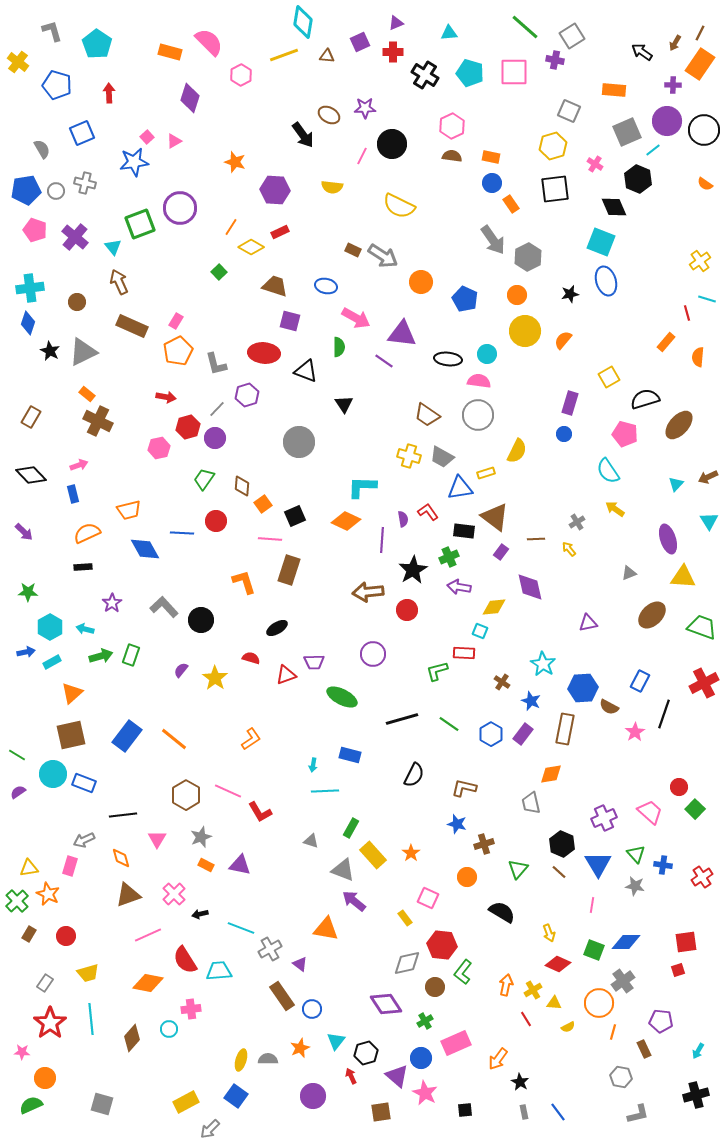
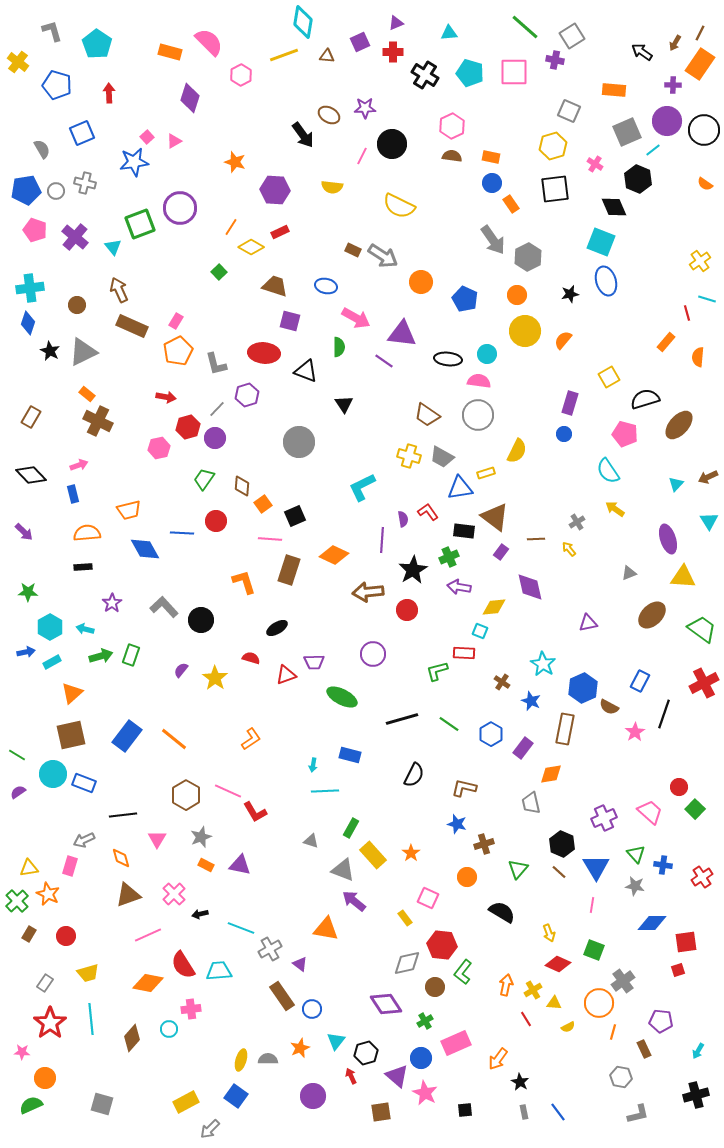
brown arrow at (119, 282): moved 8 px down
brown circle at (77, 302): moved 3 px down
cyan L-shape at (362, 487): rotated 28 degrees counterclockwise
orange diamond at (346, 521): moved 12 px left, 34 px down
orange semicircle at (87, 533): rotated 20 degrees clockwise
green trapezoid at (702, 627): moved 2 px down; rotated 16 degrees clockwise
blue hexagon at (583, 688): rotated 20 degrees counterclockwise
purple rectangle at (523, 734): moved 14 px down
red L-shape at (260, 812): moved 5 px left
blue triangle at (598, 864): moved 2 px left, 3 px down
blue diamond at (626, 942): moved 26 px right, 19 px up
red semicircle at (185, 960): moved 2 px left, 5 px down
